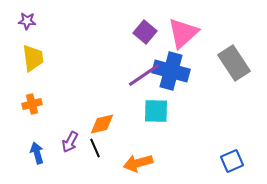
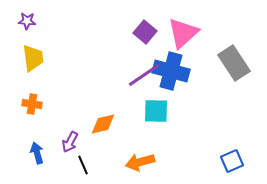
orange cross: rotated 24 degrees clockwise
orange diamond: moved 1 px right
black line: moved 12 px left, 17 px down
orange arrow: moved 2 px right, 1 px up
